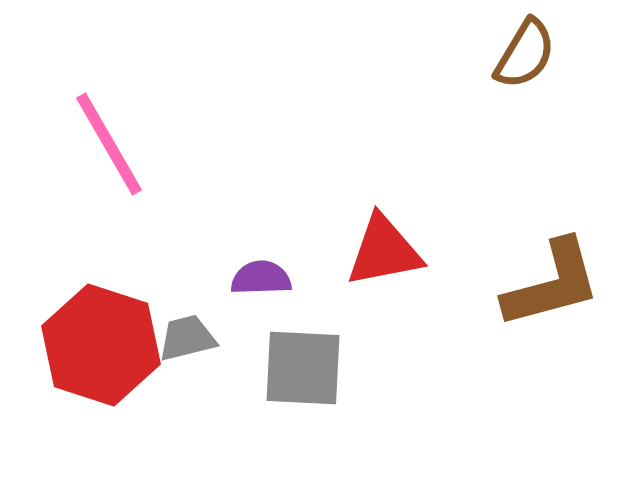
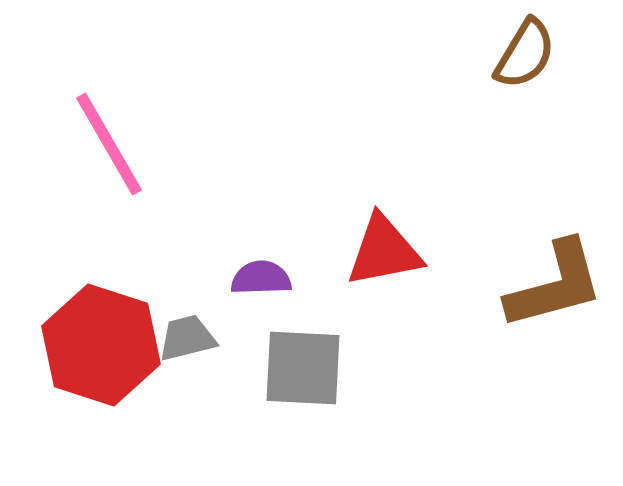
brown L-shape: moved 3 px right, 1 px down
